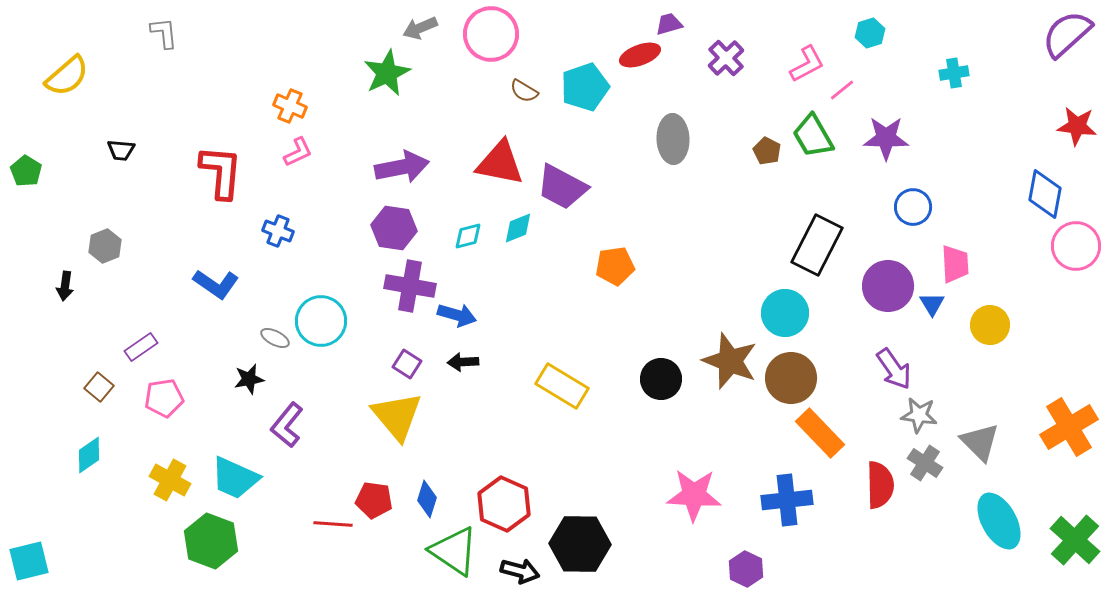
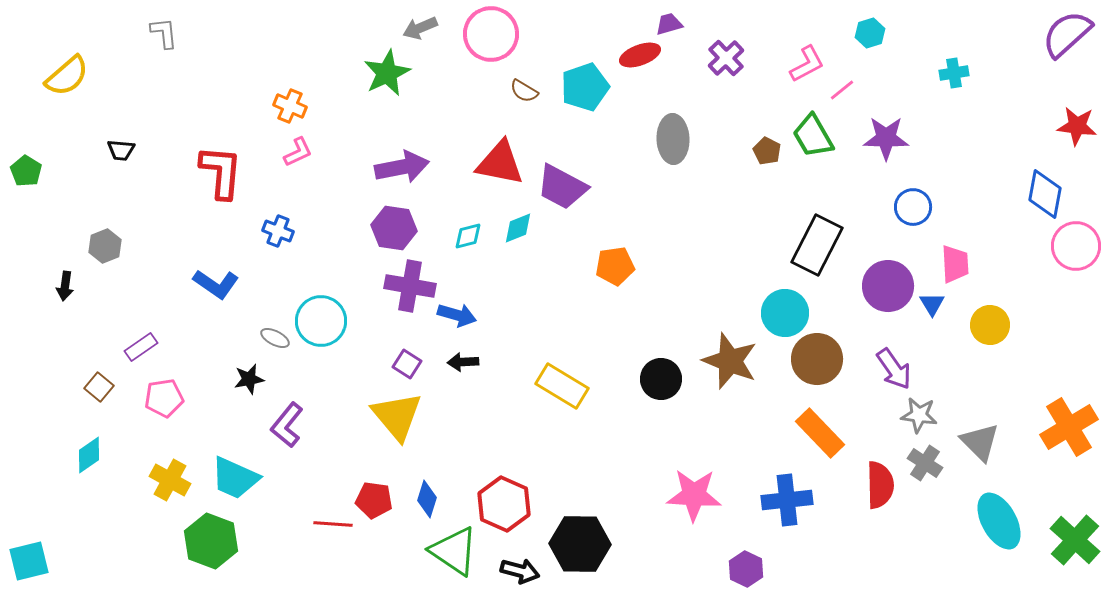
brown circle at (791, 378): moved 26 px right, 19 px up
